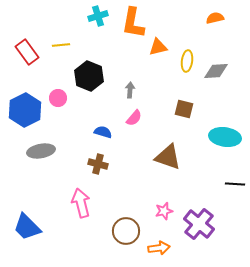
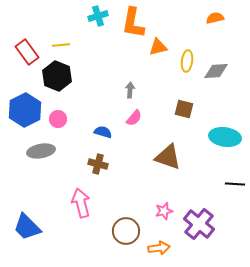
black hexagon: moved 32 px left
pink circle: moved 21 px down
